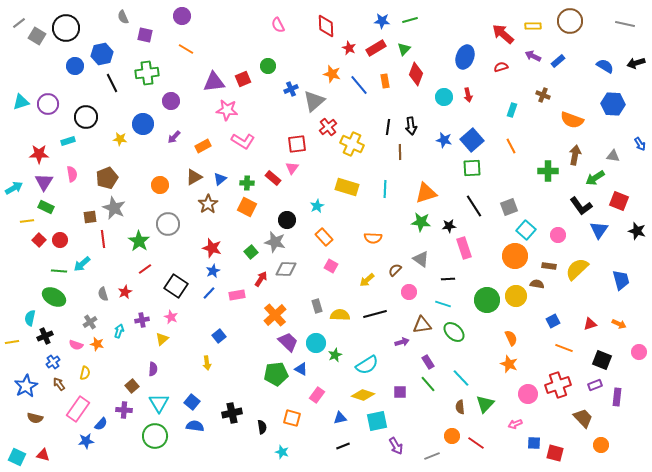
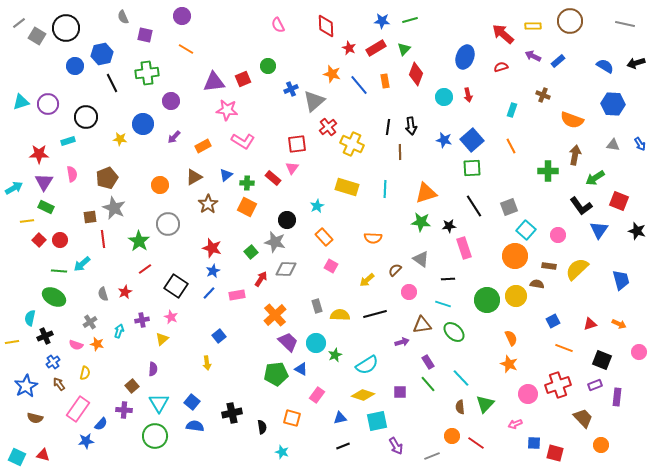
gray triangle at (613, 156): moved 11 px up
blue triangle at (220, 179): moved 6 px right, 4 px up
